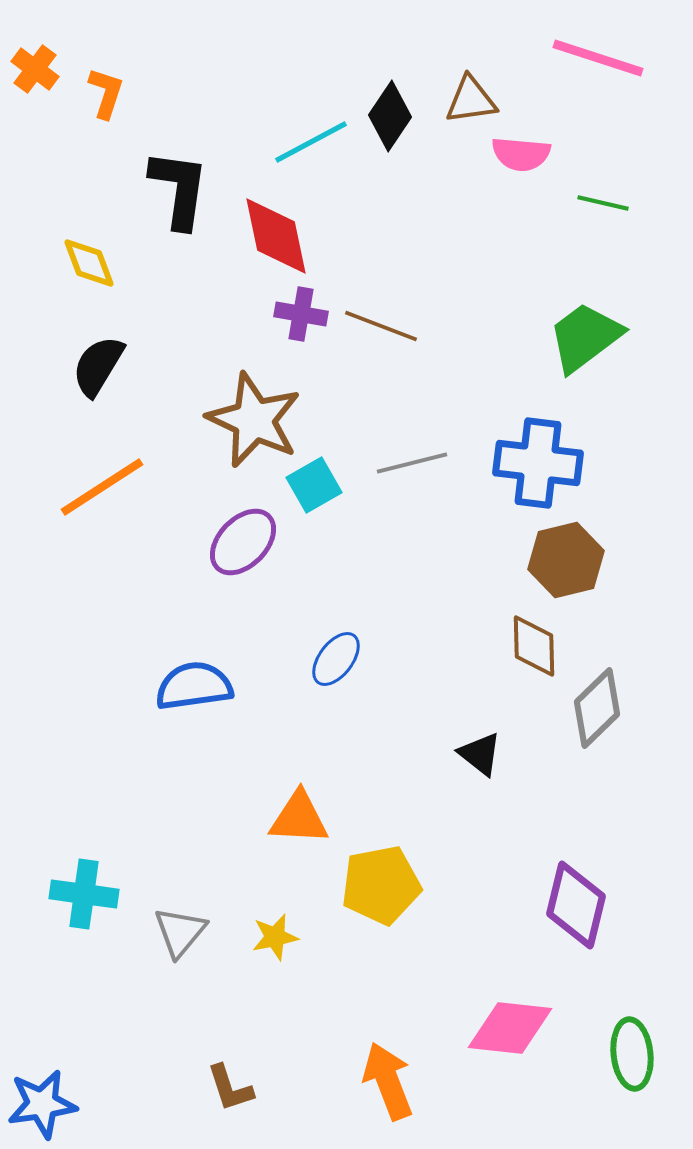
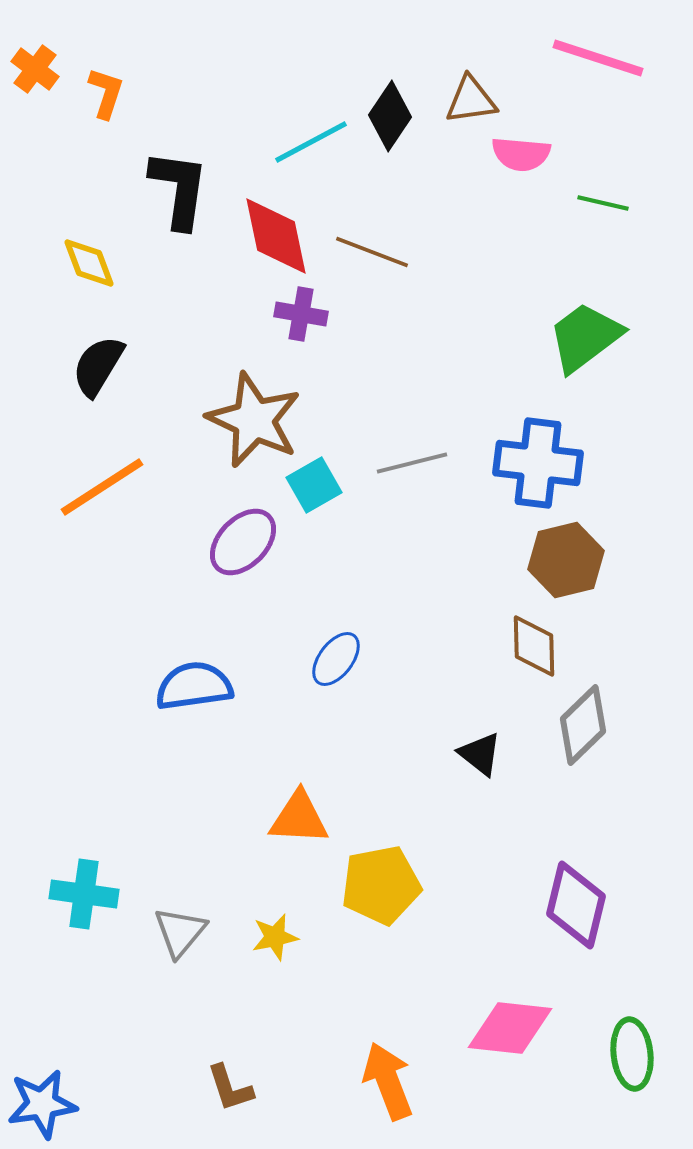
brown line: moved 9 px left, 74 px up
gray diamond: moved 14 px left, 17 px down
